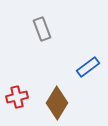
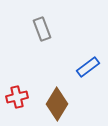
brown diamond: moved 1 px down
